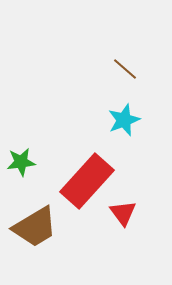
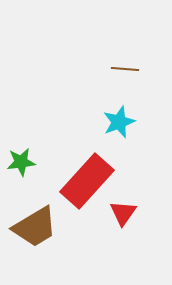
brown line: rotated 36 degrees counterclockwise
cyan star: moved 5 px left, 2 px down
red triangle: rotated 12 degrees clockwise
